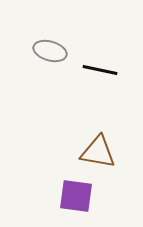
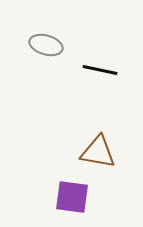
gray ellipse: moved 4 px left, 6 px up
purple square: moved 4 px left, 1 px down
